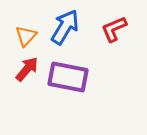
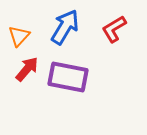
red L-shape: rotated 8 degrees counterclockwise
orange triangle: moved 7 px left
